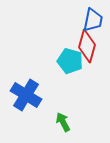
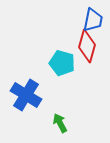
cyan pentagon: moved 8 px left, 2 px down
green arrow: moved 3 px left, 1 px down
